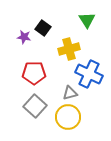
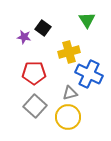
yellow cross: moved 3 px down
